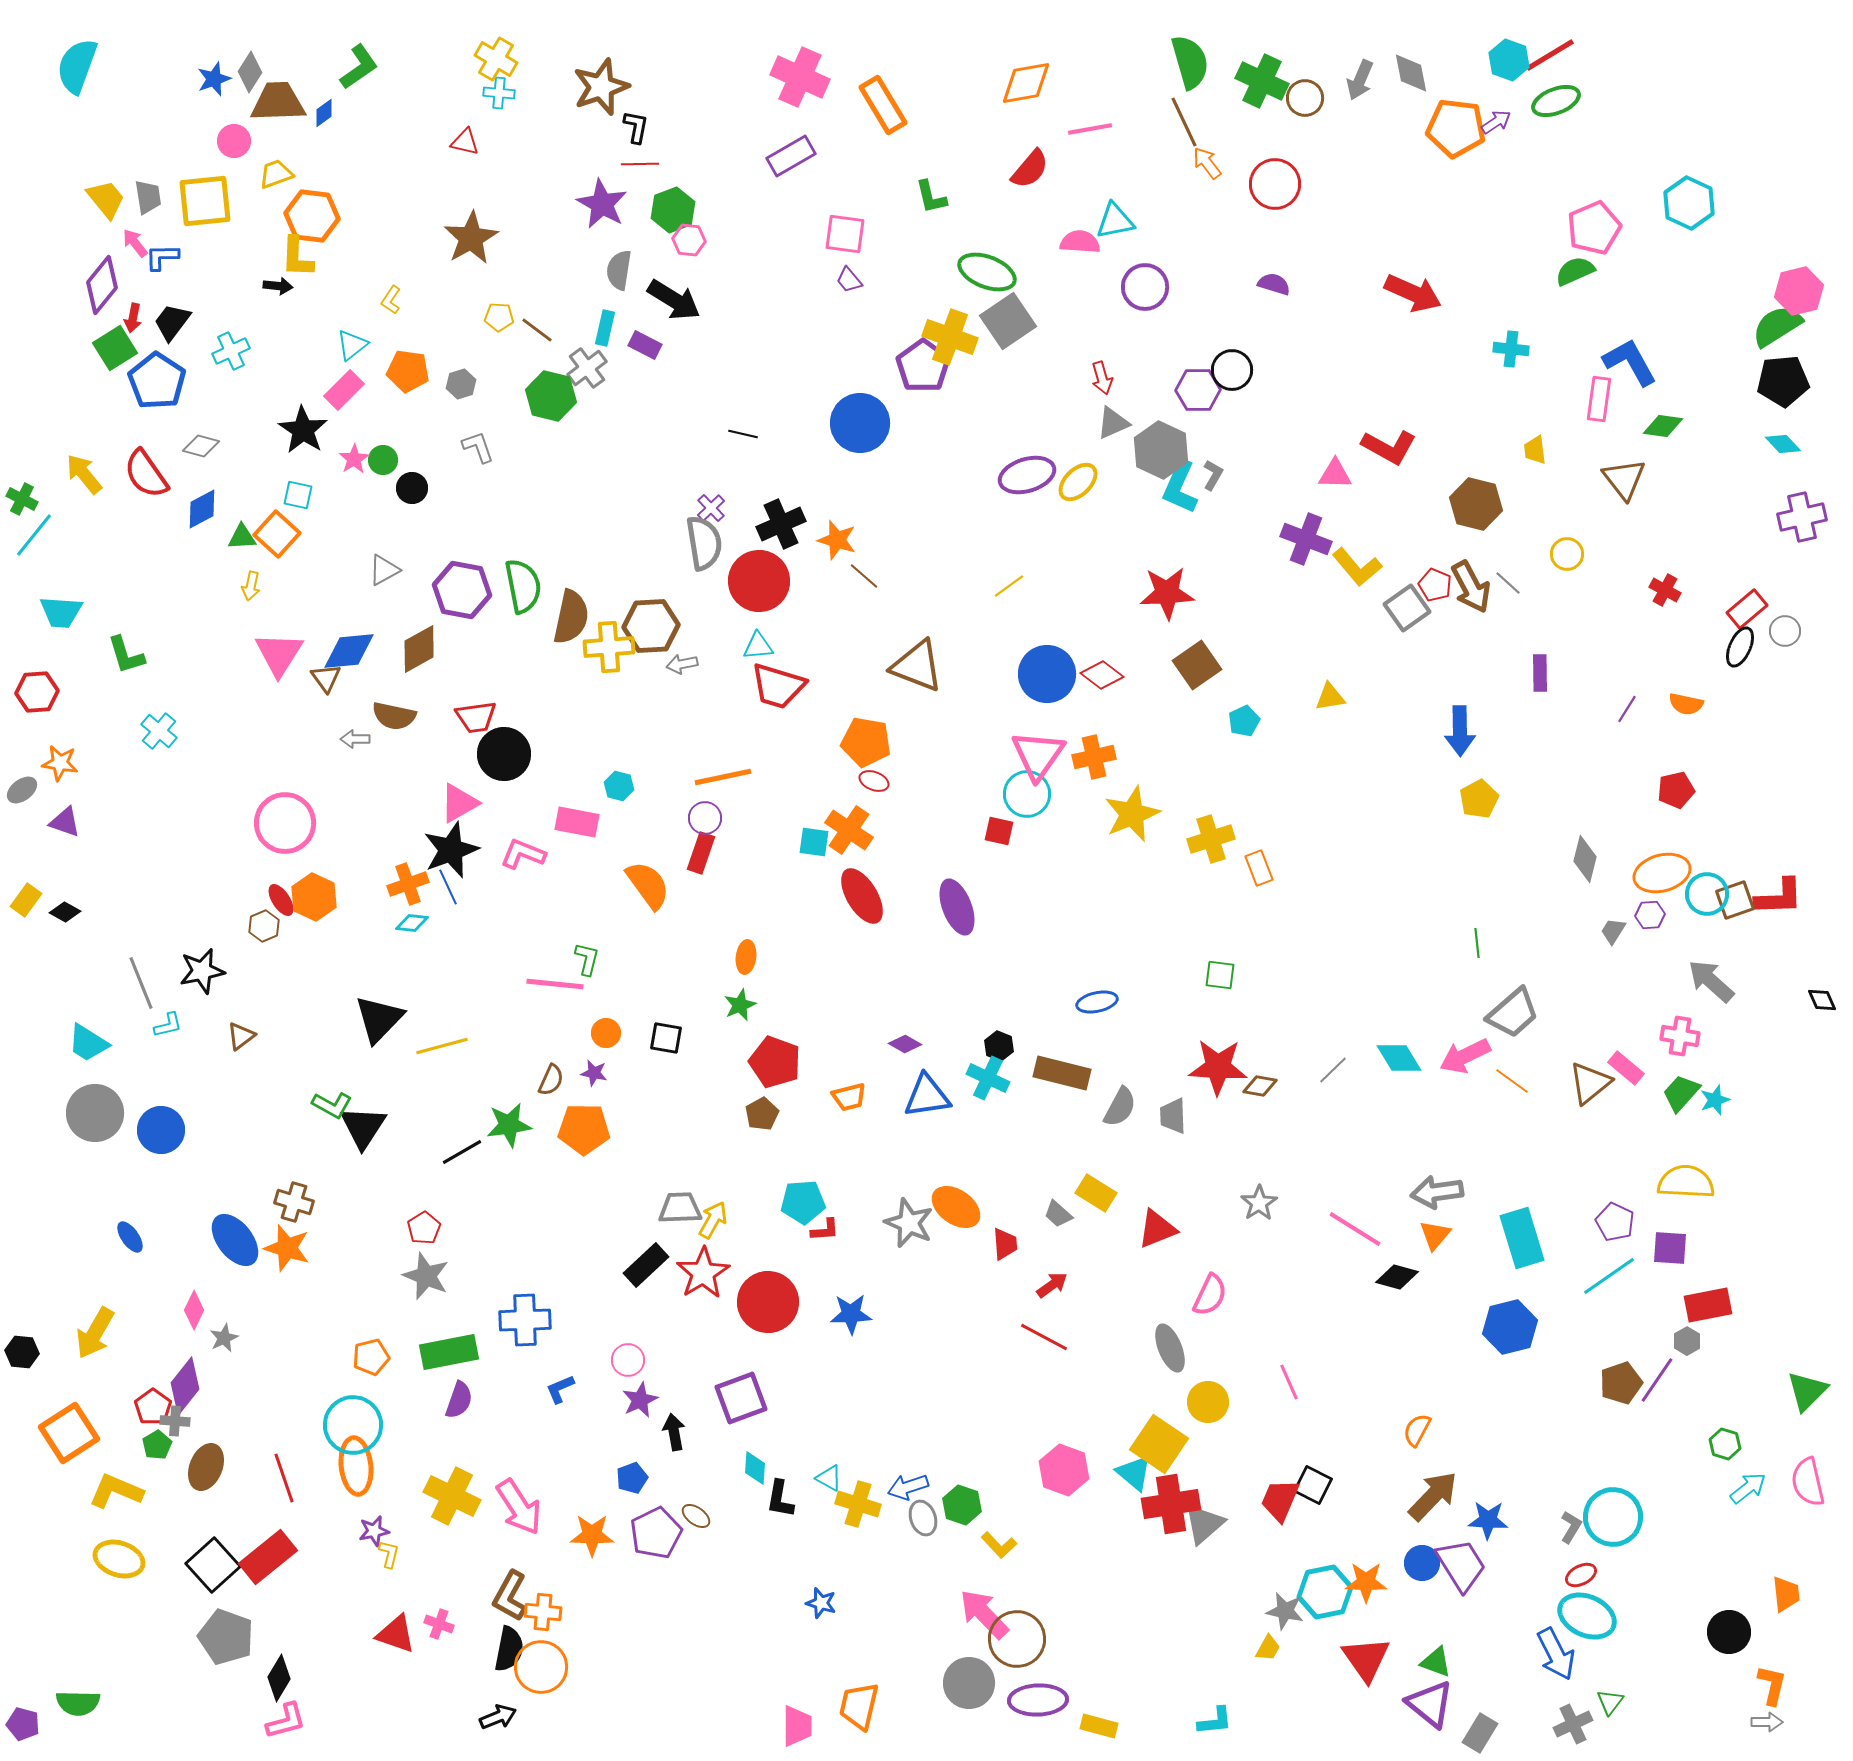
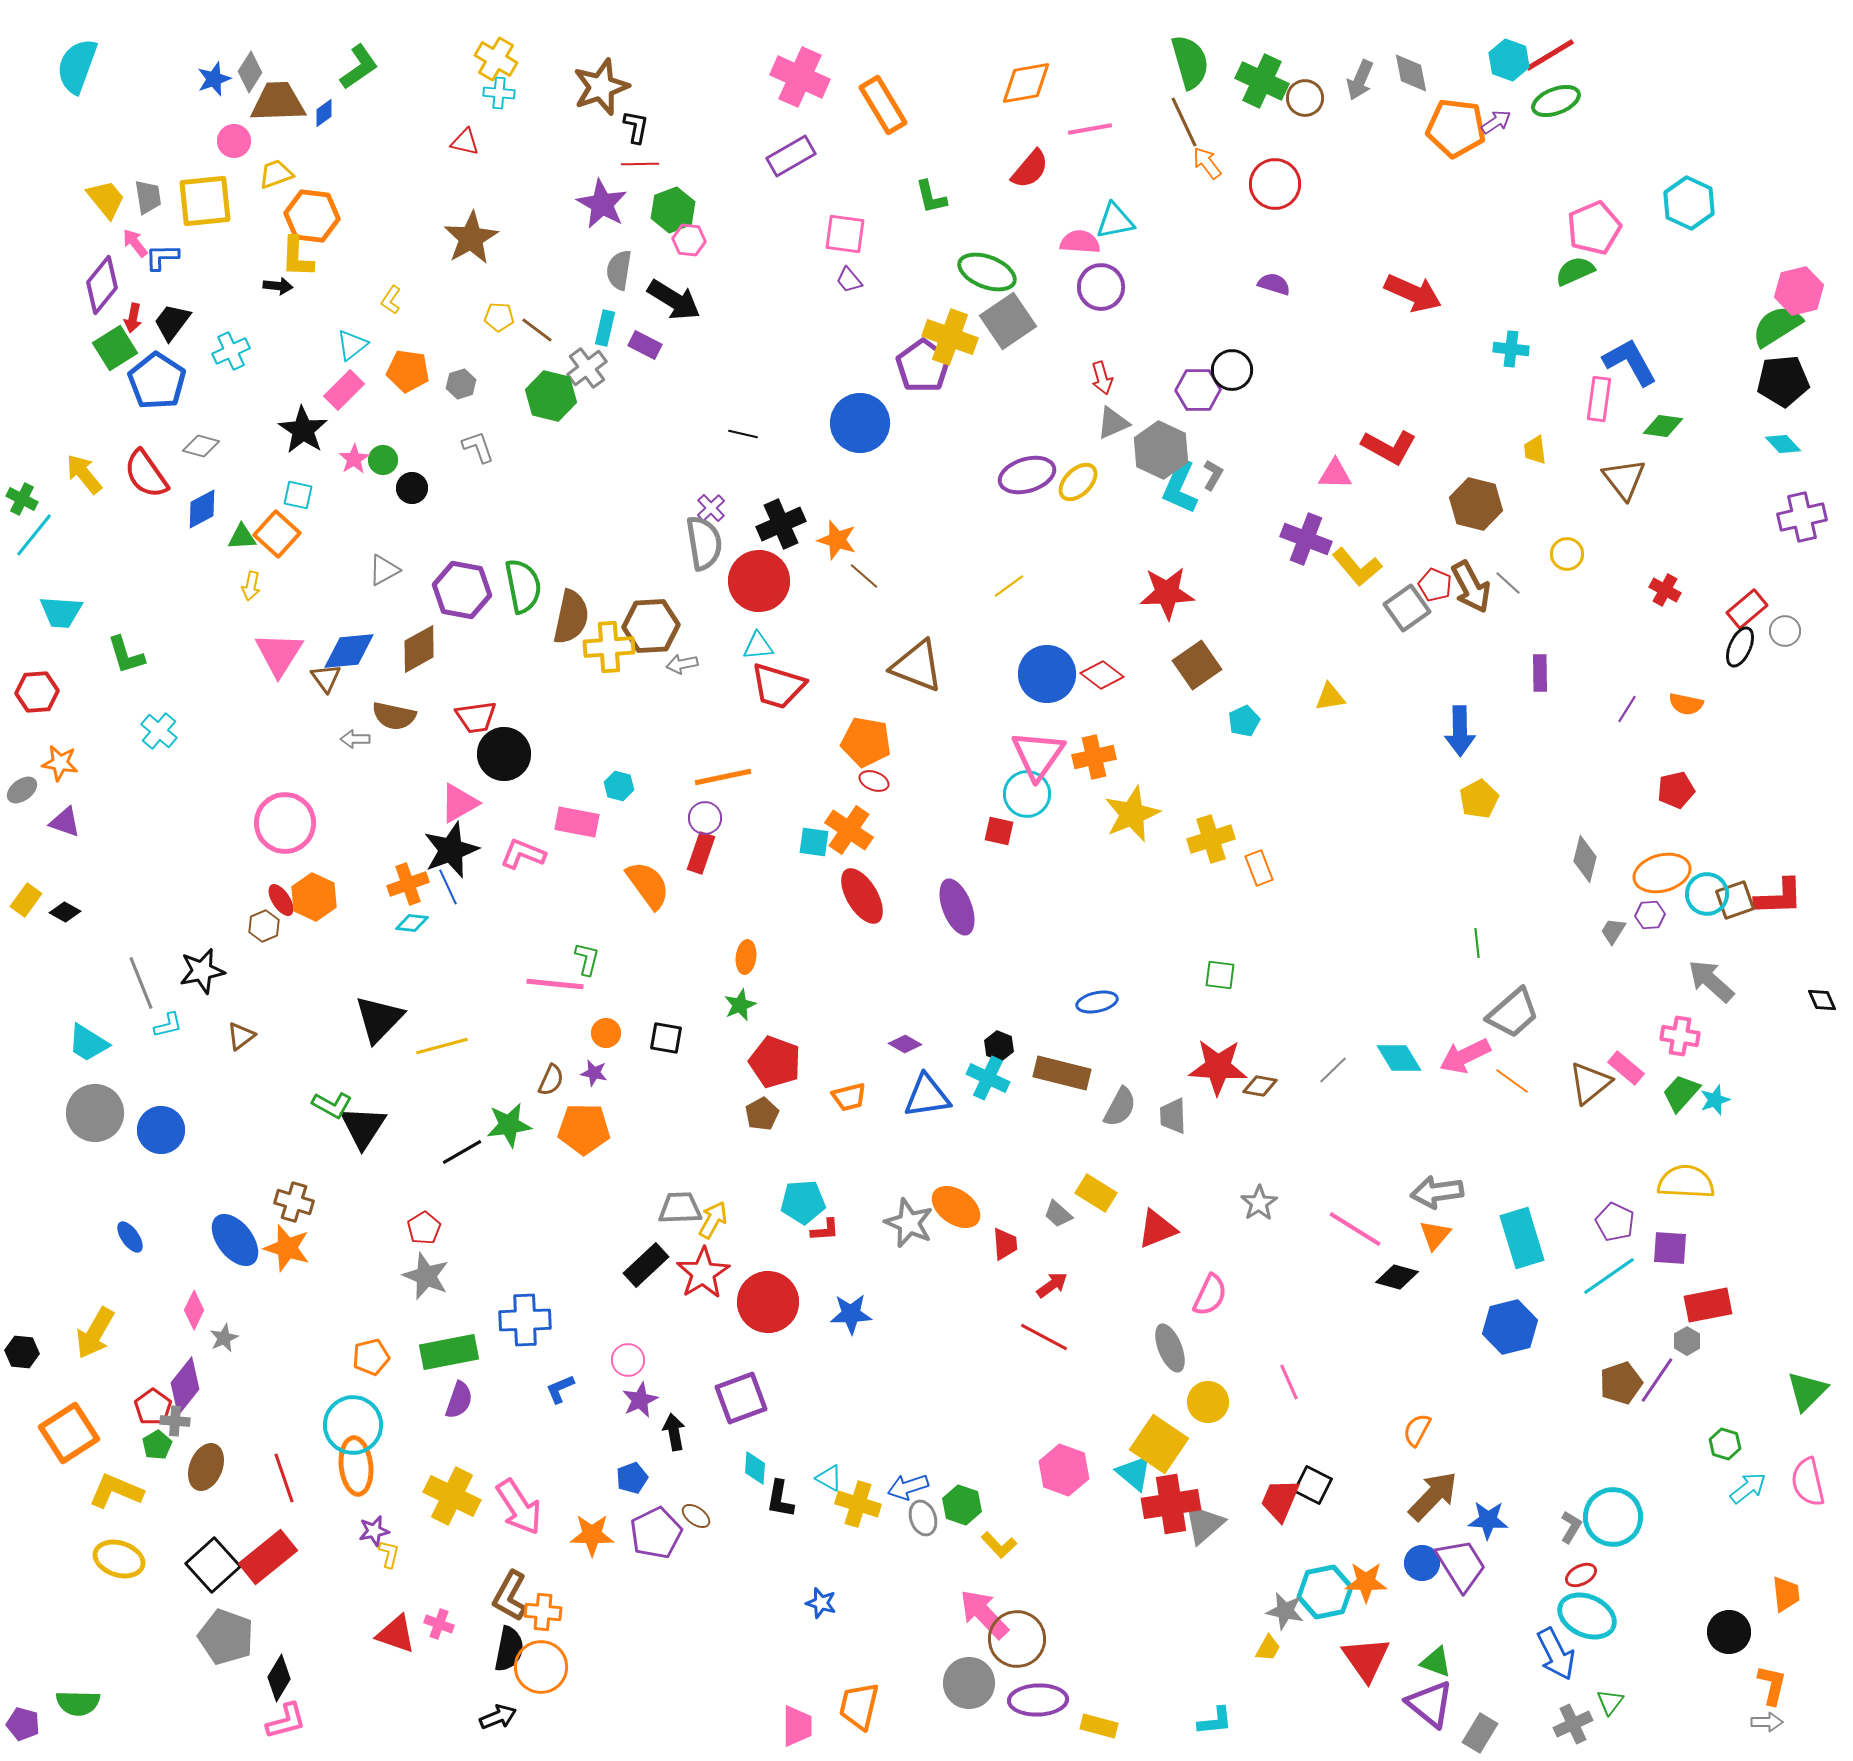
purple circle at (1145, 287): moved 44 px left
